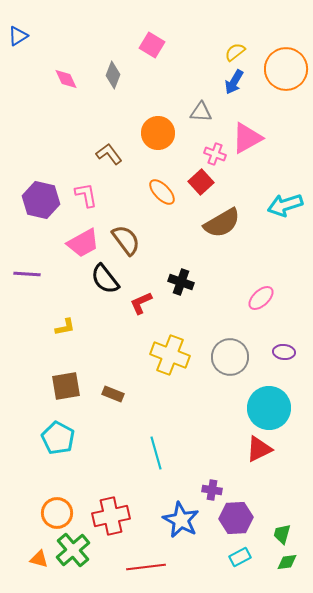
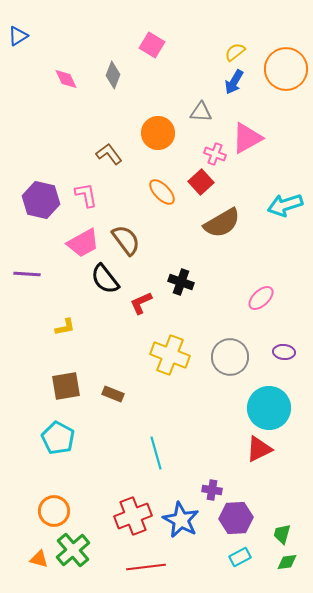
orange circle at (57, 513): moved 3 px left, 2 px up
red cross at (111, 516): moved 22 px right; rotated 9 degrees counterclockwise
